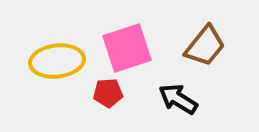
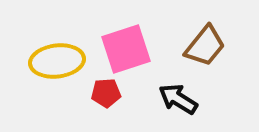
pink square: moved 1 px left, 1 px down
red pentagon: moved 2 px left
